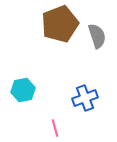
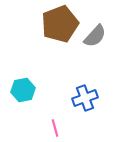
gray semicircle: moved 2 px left; rotated 60 degrees clockwise
